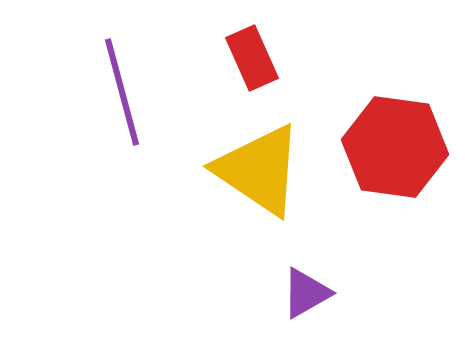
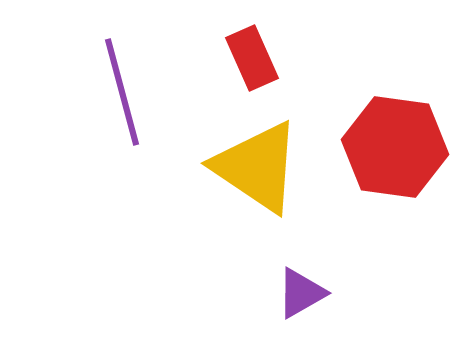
yellow triangle: moved 2 px left, 3 px up
purple triangle: moved 5 px left
